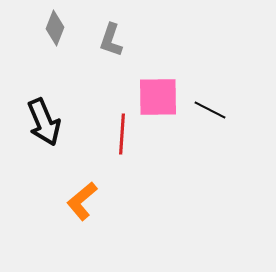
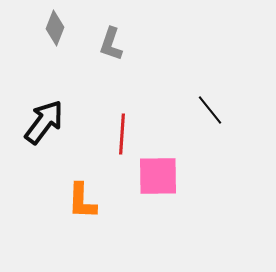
gray L-shape: moved 4 px down
pink square: moved 79 px down
black line: rotated 24 degrees clockwise
black arrow: rotated 120 degrees counterclockwise
orange L-shape: rotated 48 degrees counterclockwise
